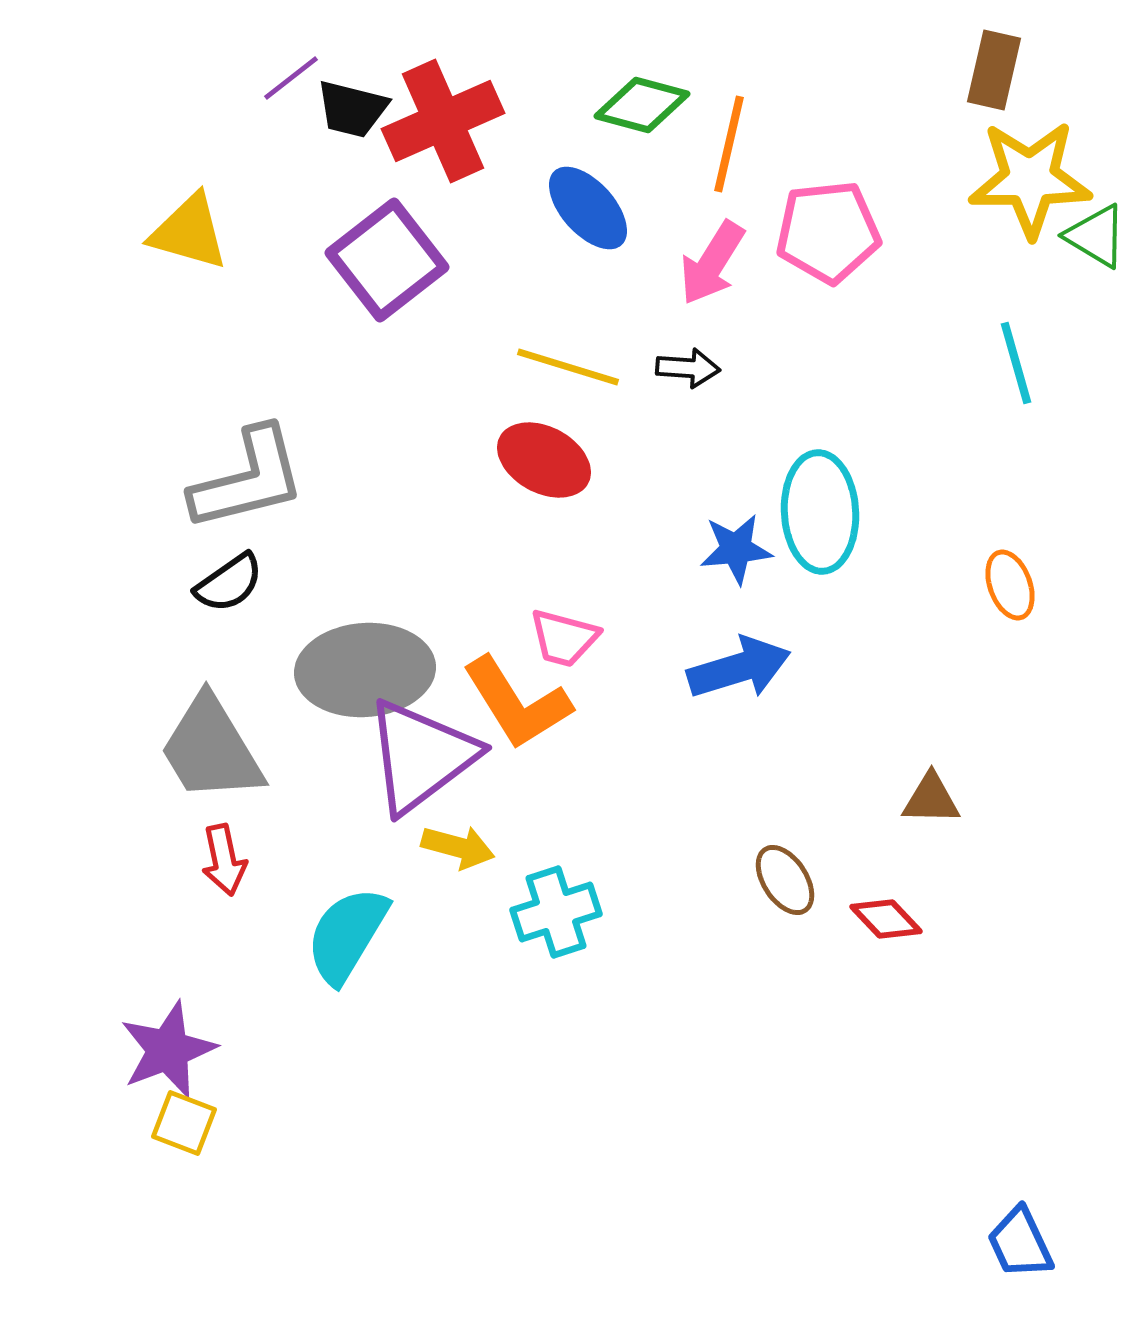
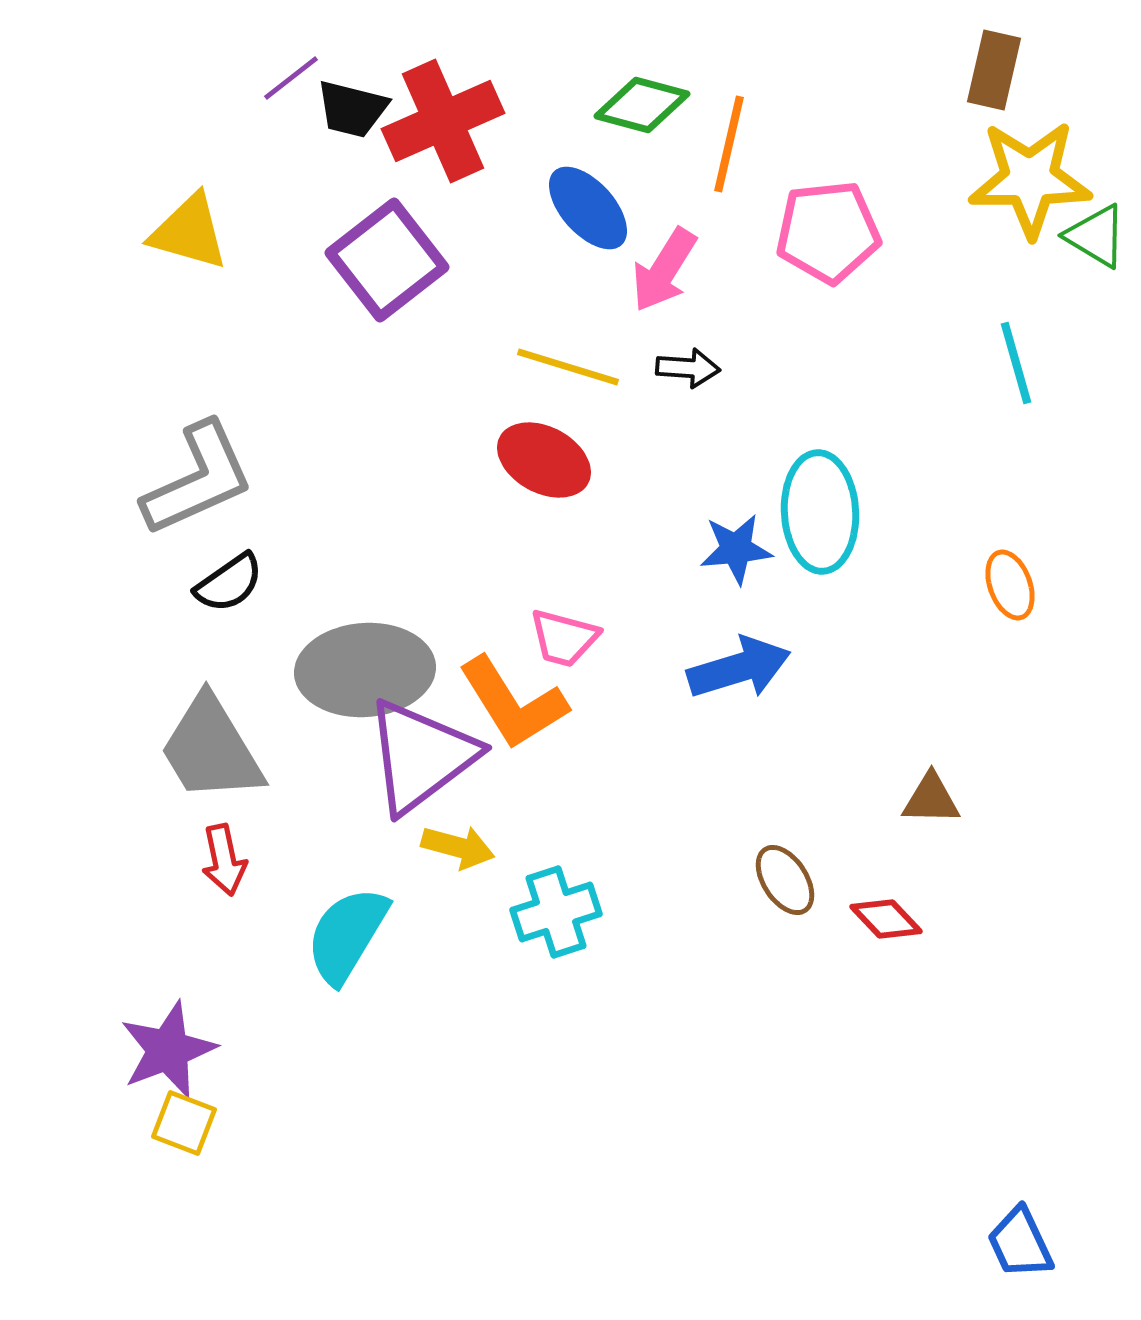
pink arrow: moved 48 px left, 7 px down
gray L-shape: moved 50 px left; rotated 10 degrees counterclockwise
orange L-shape: moved 4 px left
